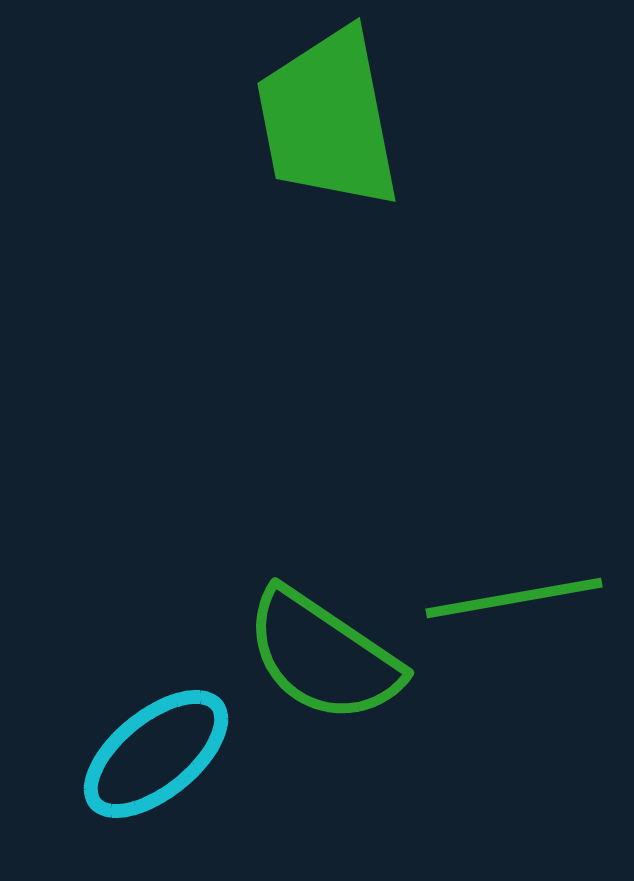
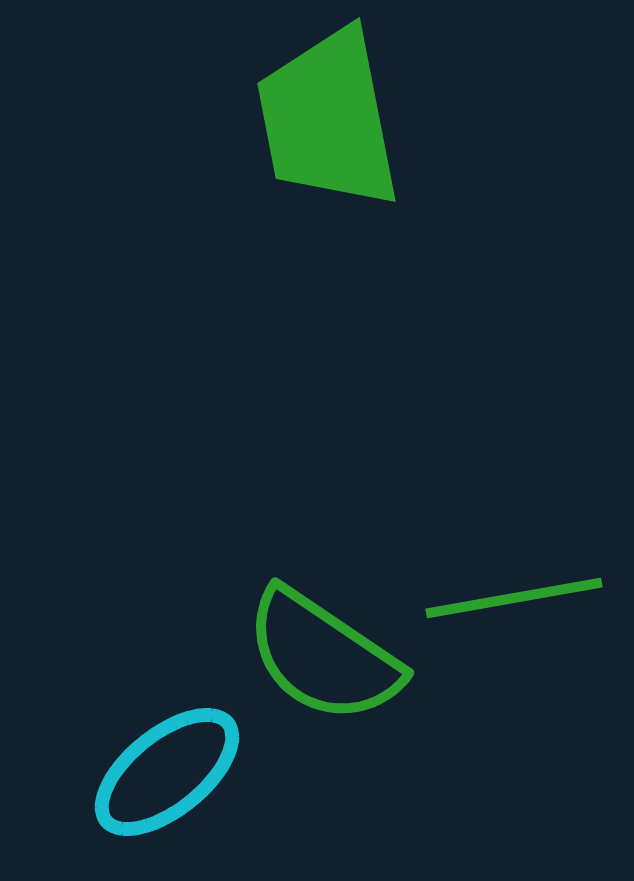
cyan ellipse: moved 11 px right, 18 px down
